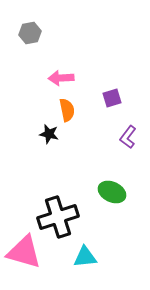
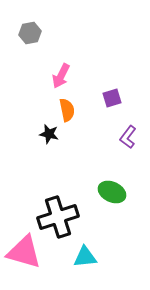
pink arrow: moved 2 px up; rotated 60 degrees counterclockwise
